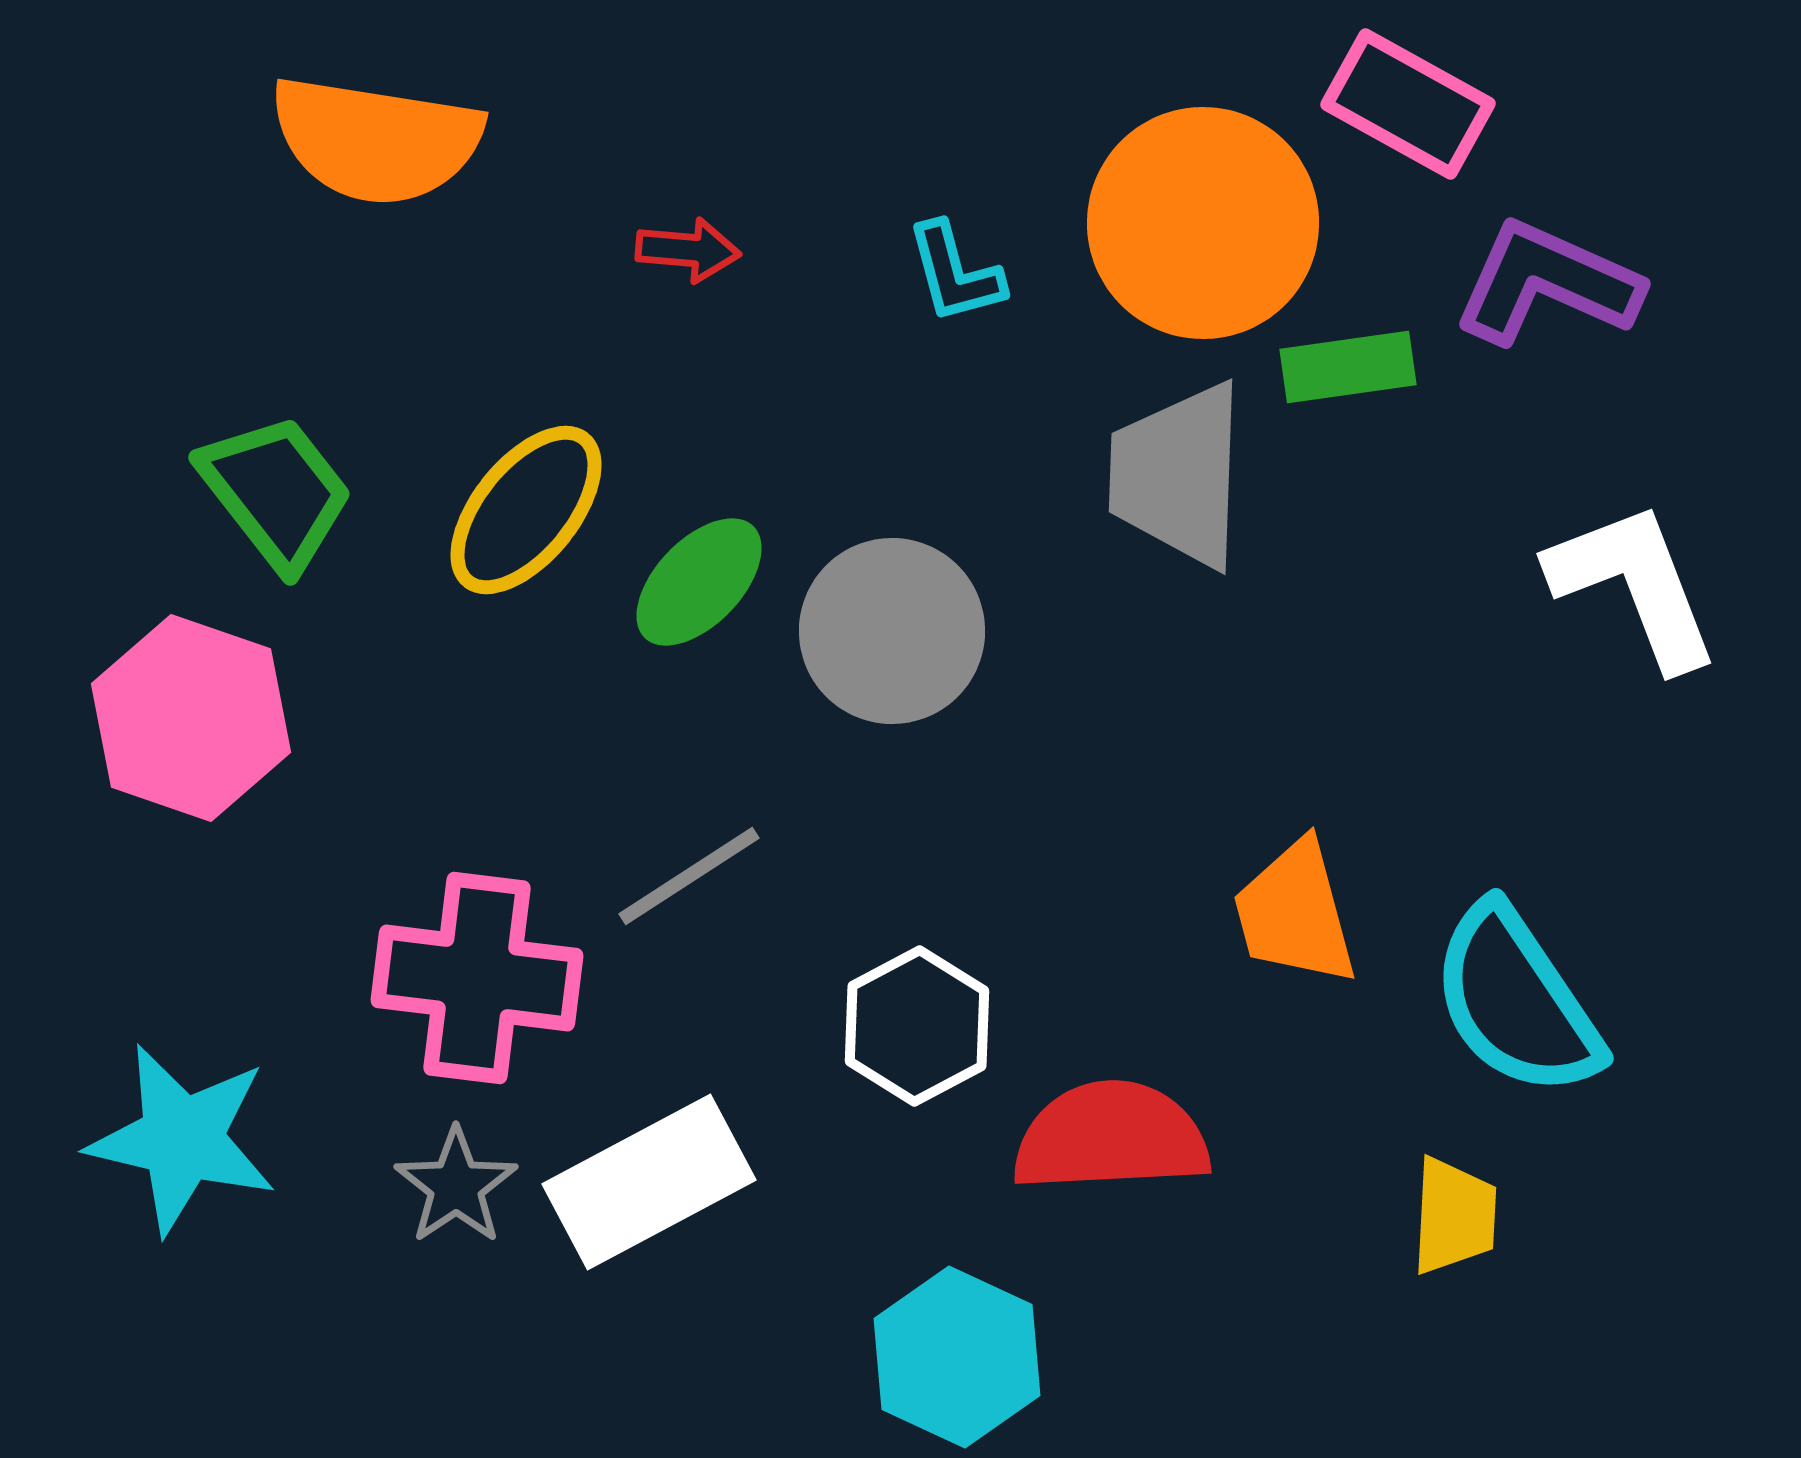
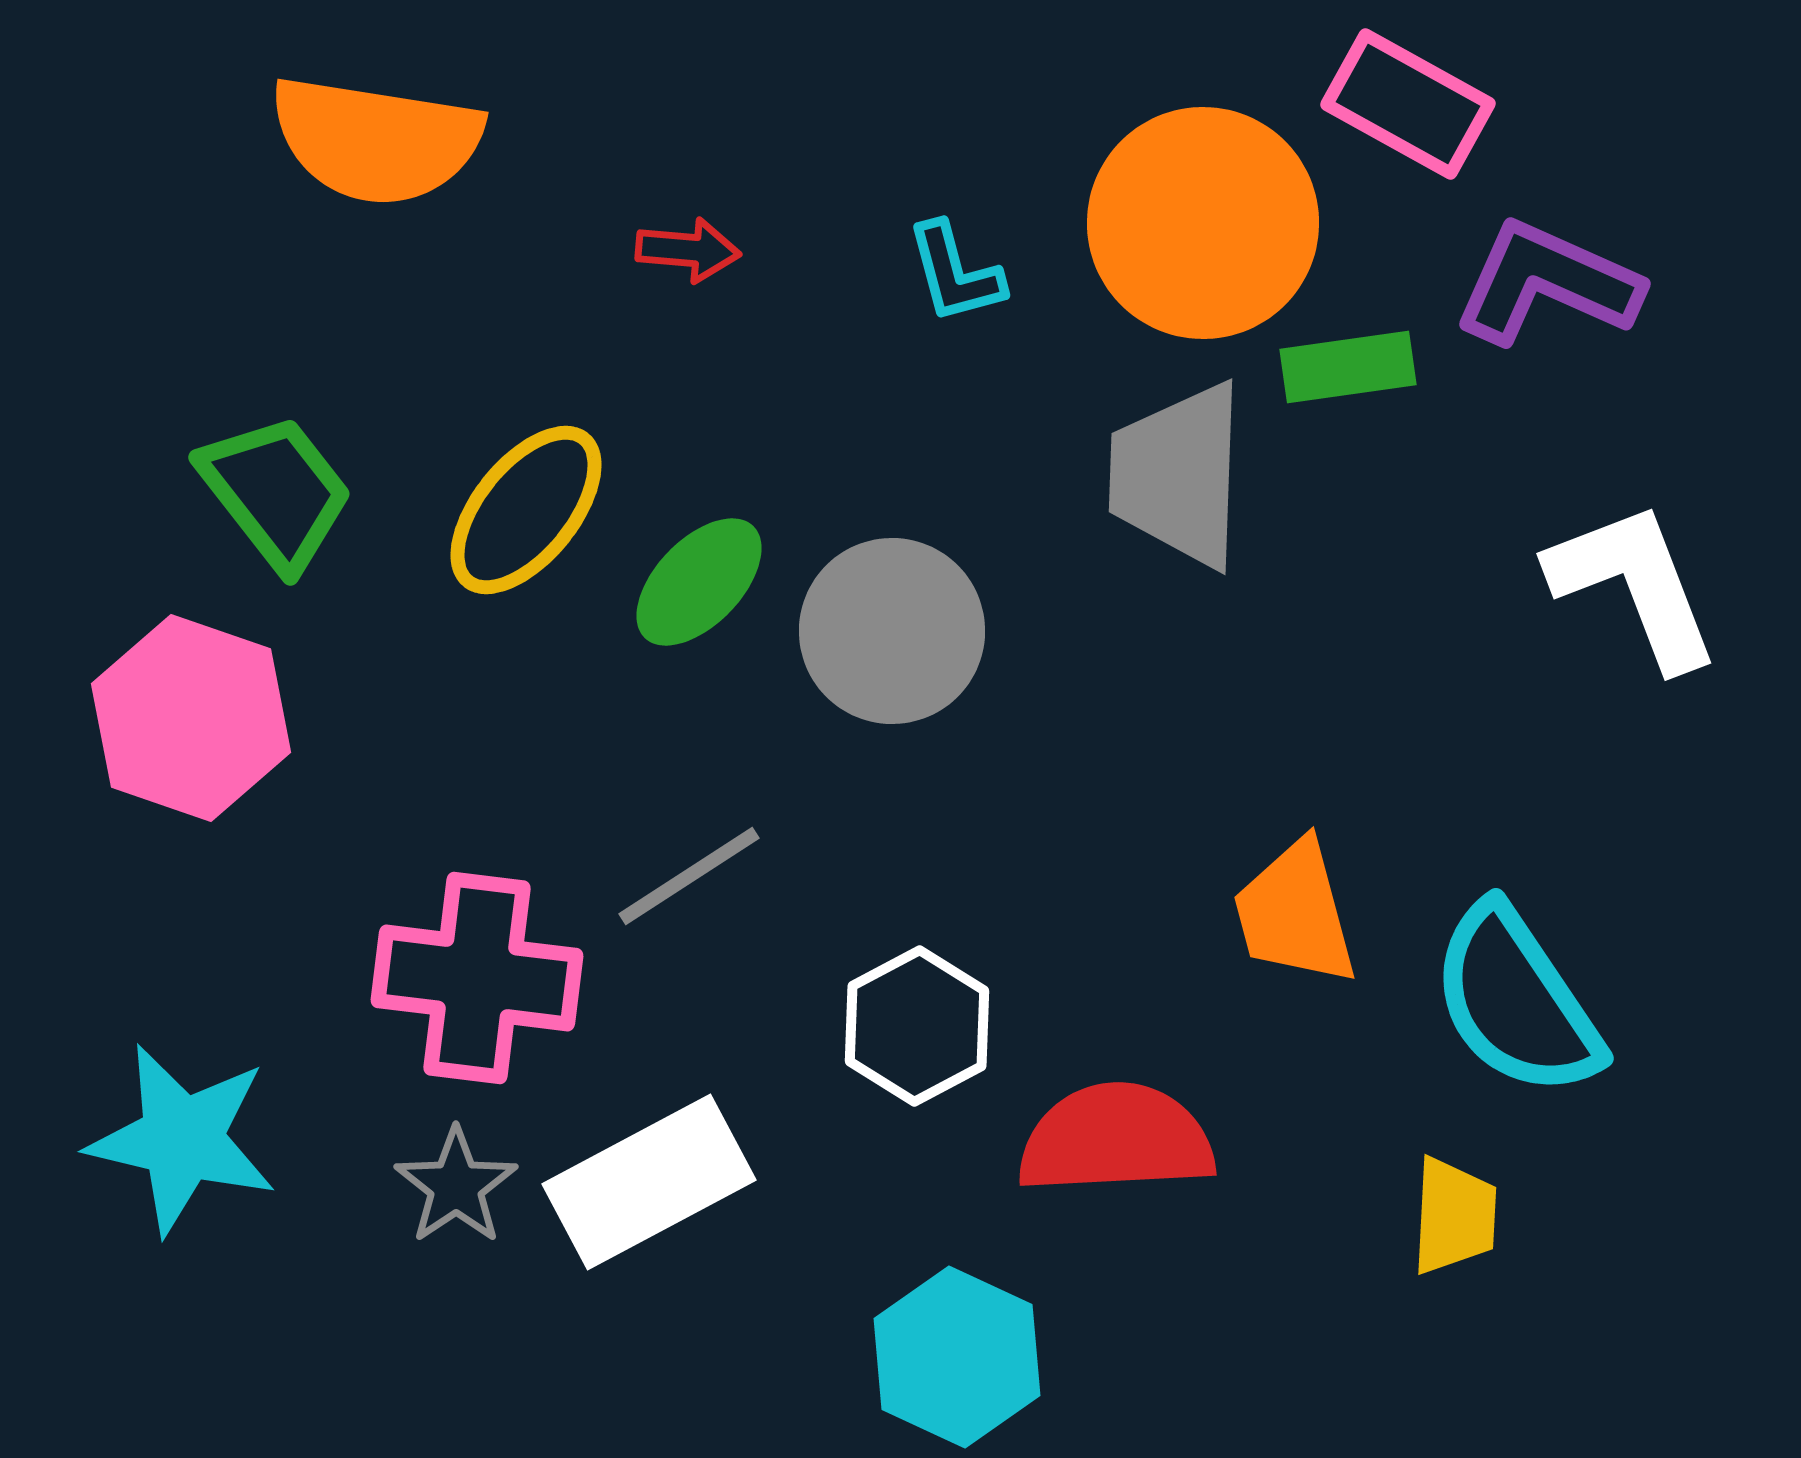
red semicircle: moved 5 px right, 2 px down
